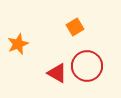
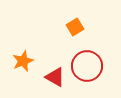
orange star: moved 5 px right, 17 px down
red triangle: moved 2 px left, 4 px down
